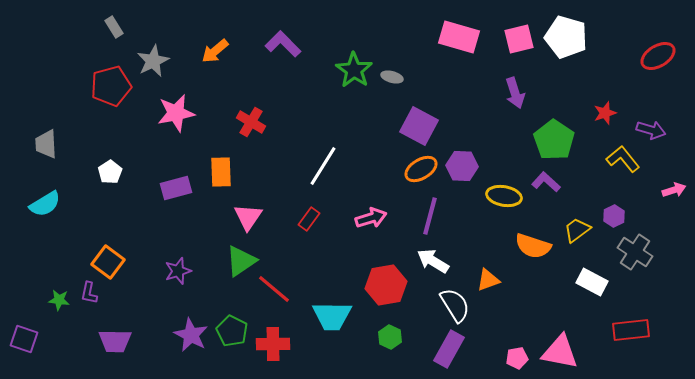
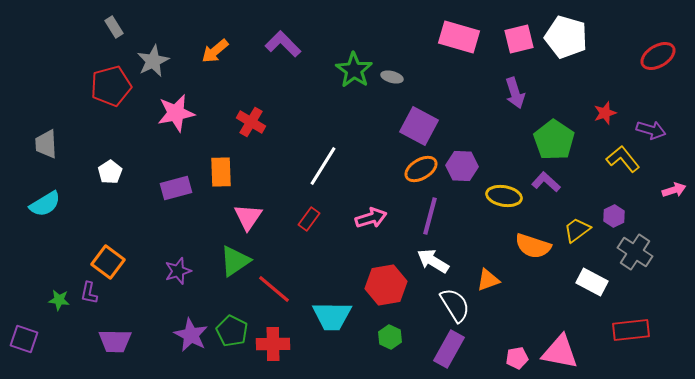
green triangle at (241, 261): moved 6 px left
